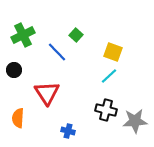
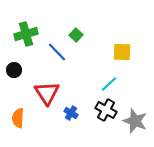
green cross: moved 3 px right, 1 px up; rotated 10 degrees clockwise
yellow square: moved 9 px right; rotated 18 degrees counterclockwise
cyan line: moved 8 px down
black cross: rotated 15 degrees clockwise
gray star: rotated 25 degrees clockwise
blue cross: moved 3 px right, 18 px up; rotated 16 degrees clockwise
